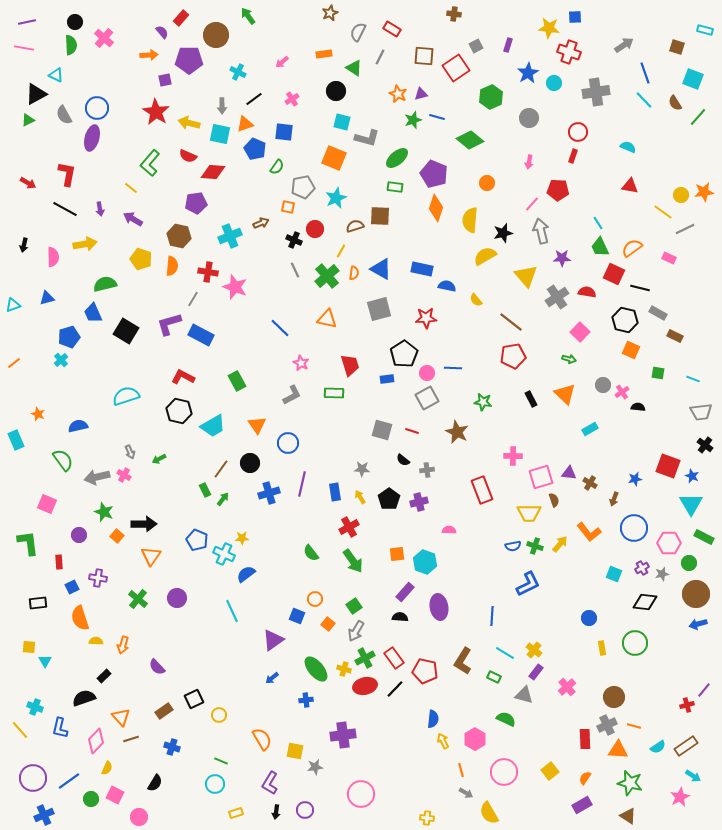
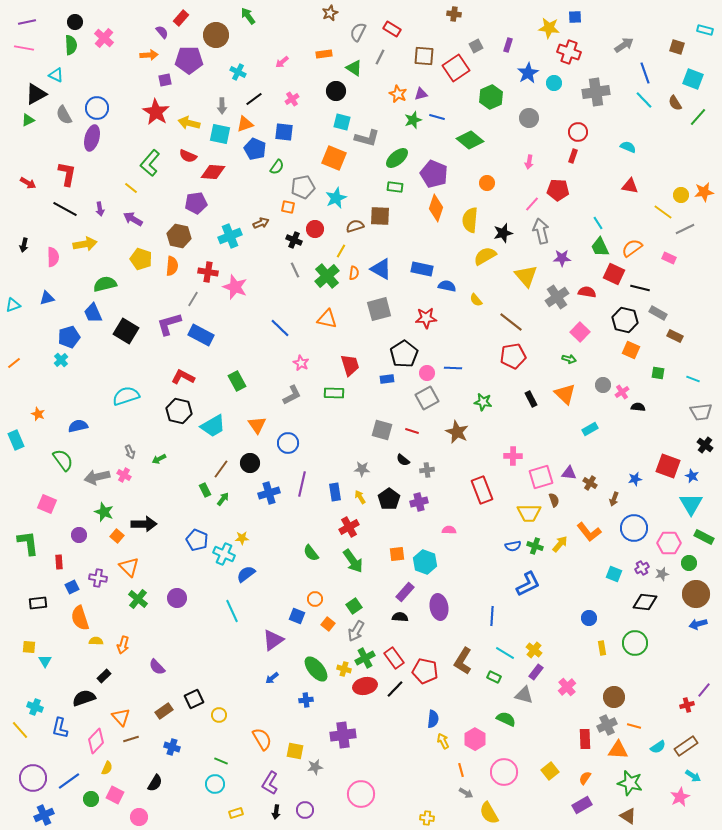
orange triangle at (151, 556): moved 22 px left, 11 px down; rotated 20 degrees counterclockwise
